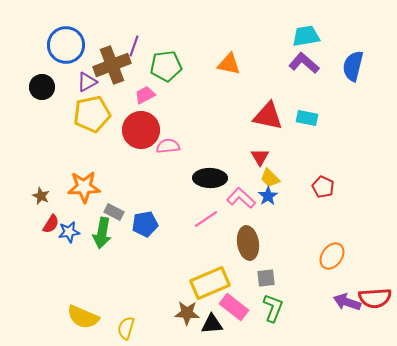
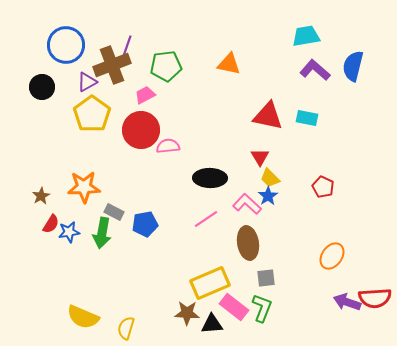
purple line at (134, 46): moved 7 px left
purple L-shape at (304, 63): moved 11 px right, 7 px down
yellow pentagon at (92, 114): rotated 24 degrees counterclockwise
brown star at (41, 196): rotated 18 degrees clockwise
pink L-shape at (241, 198): moved 6 px right, 6 px down
green L-shape at (273, 308): moved 11 px left
